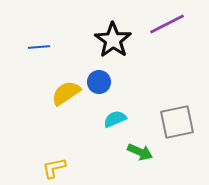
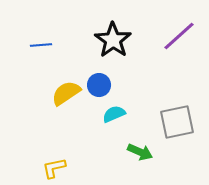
purple line: moved 12 px right, 12 px down; rotated 15 degrees counterclockwise
blue line: moved 2 px right, 2 px up
blue circle: moved 3 px down
cyan semicircle: moved 1 px left, 5 px up
